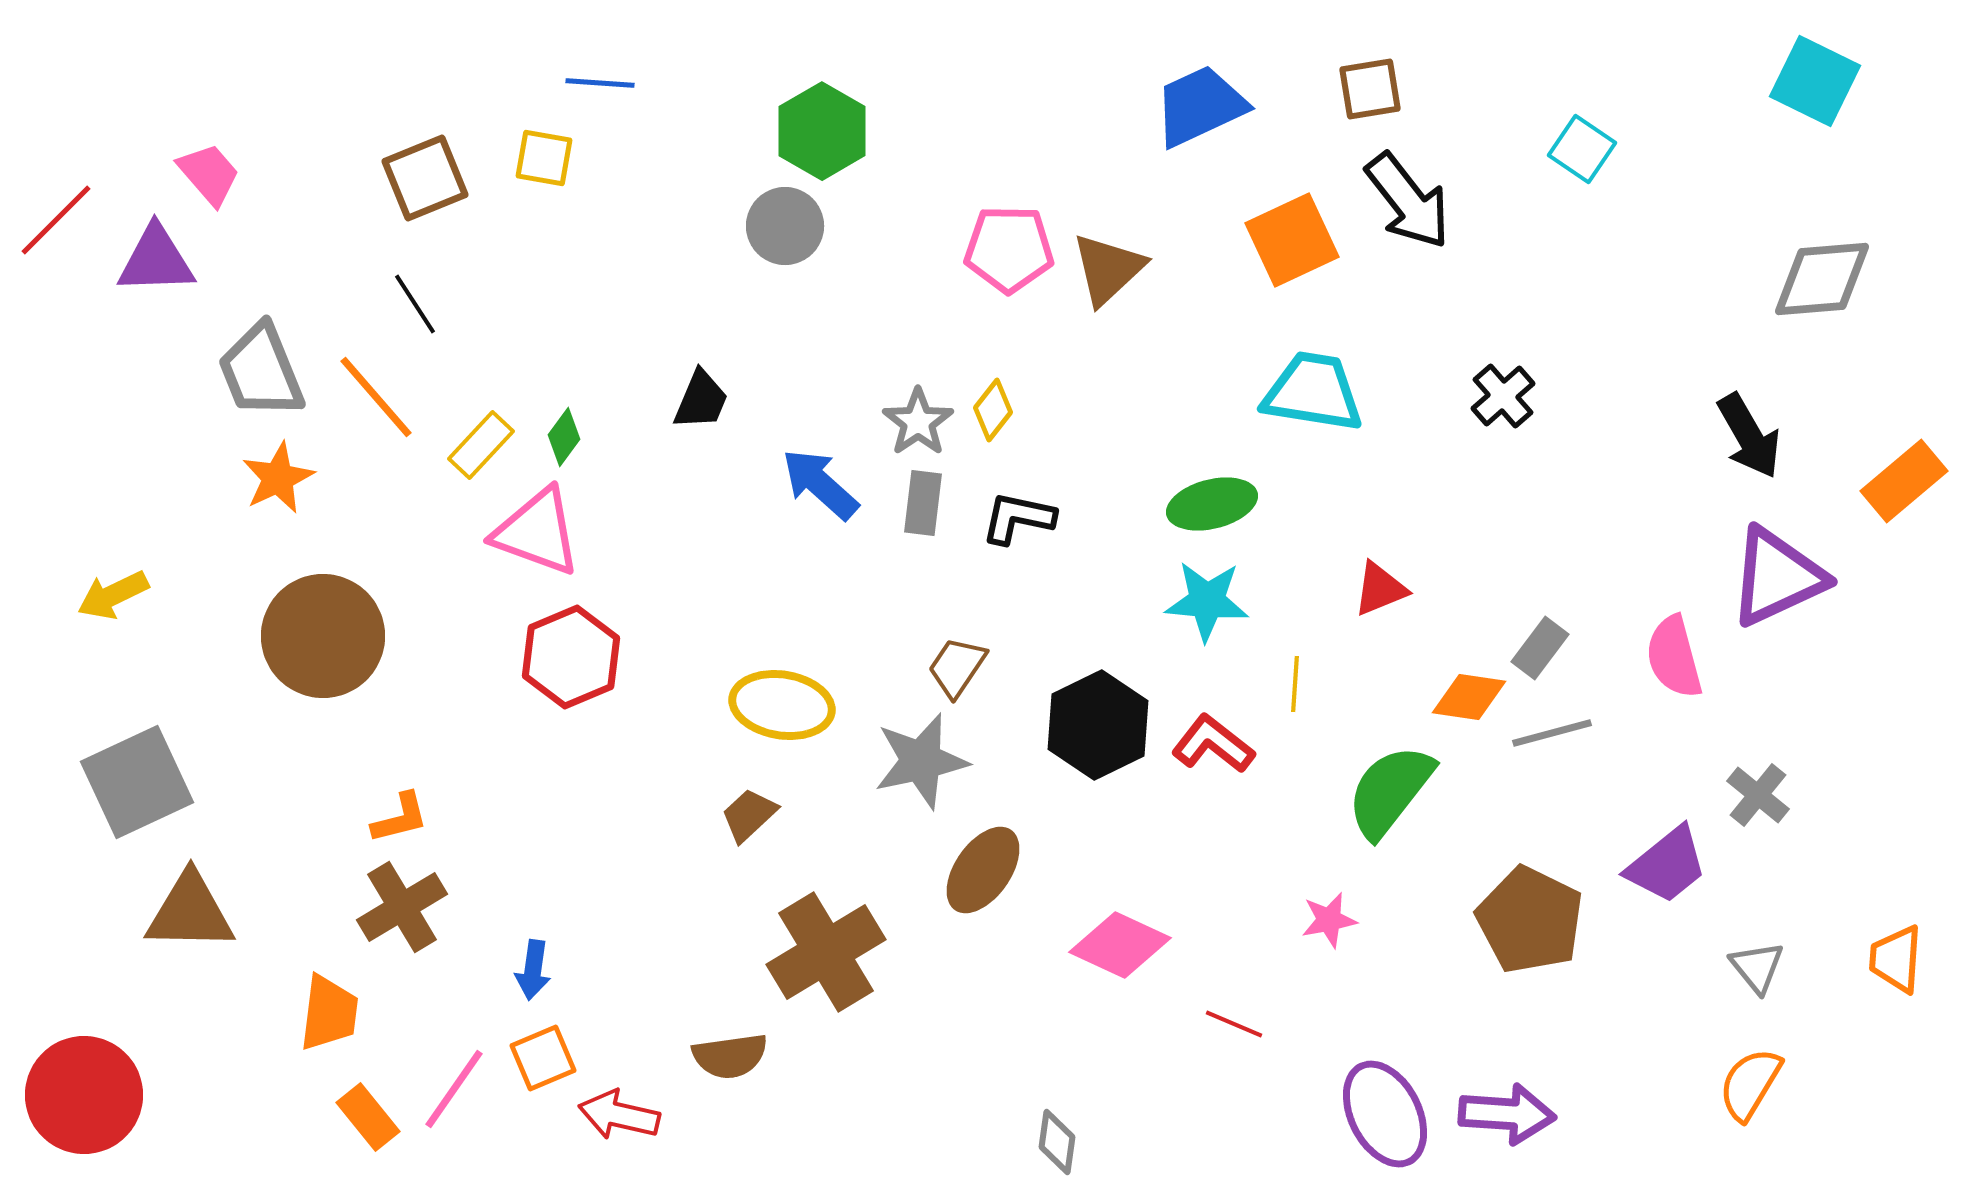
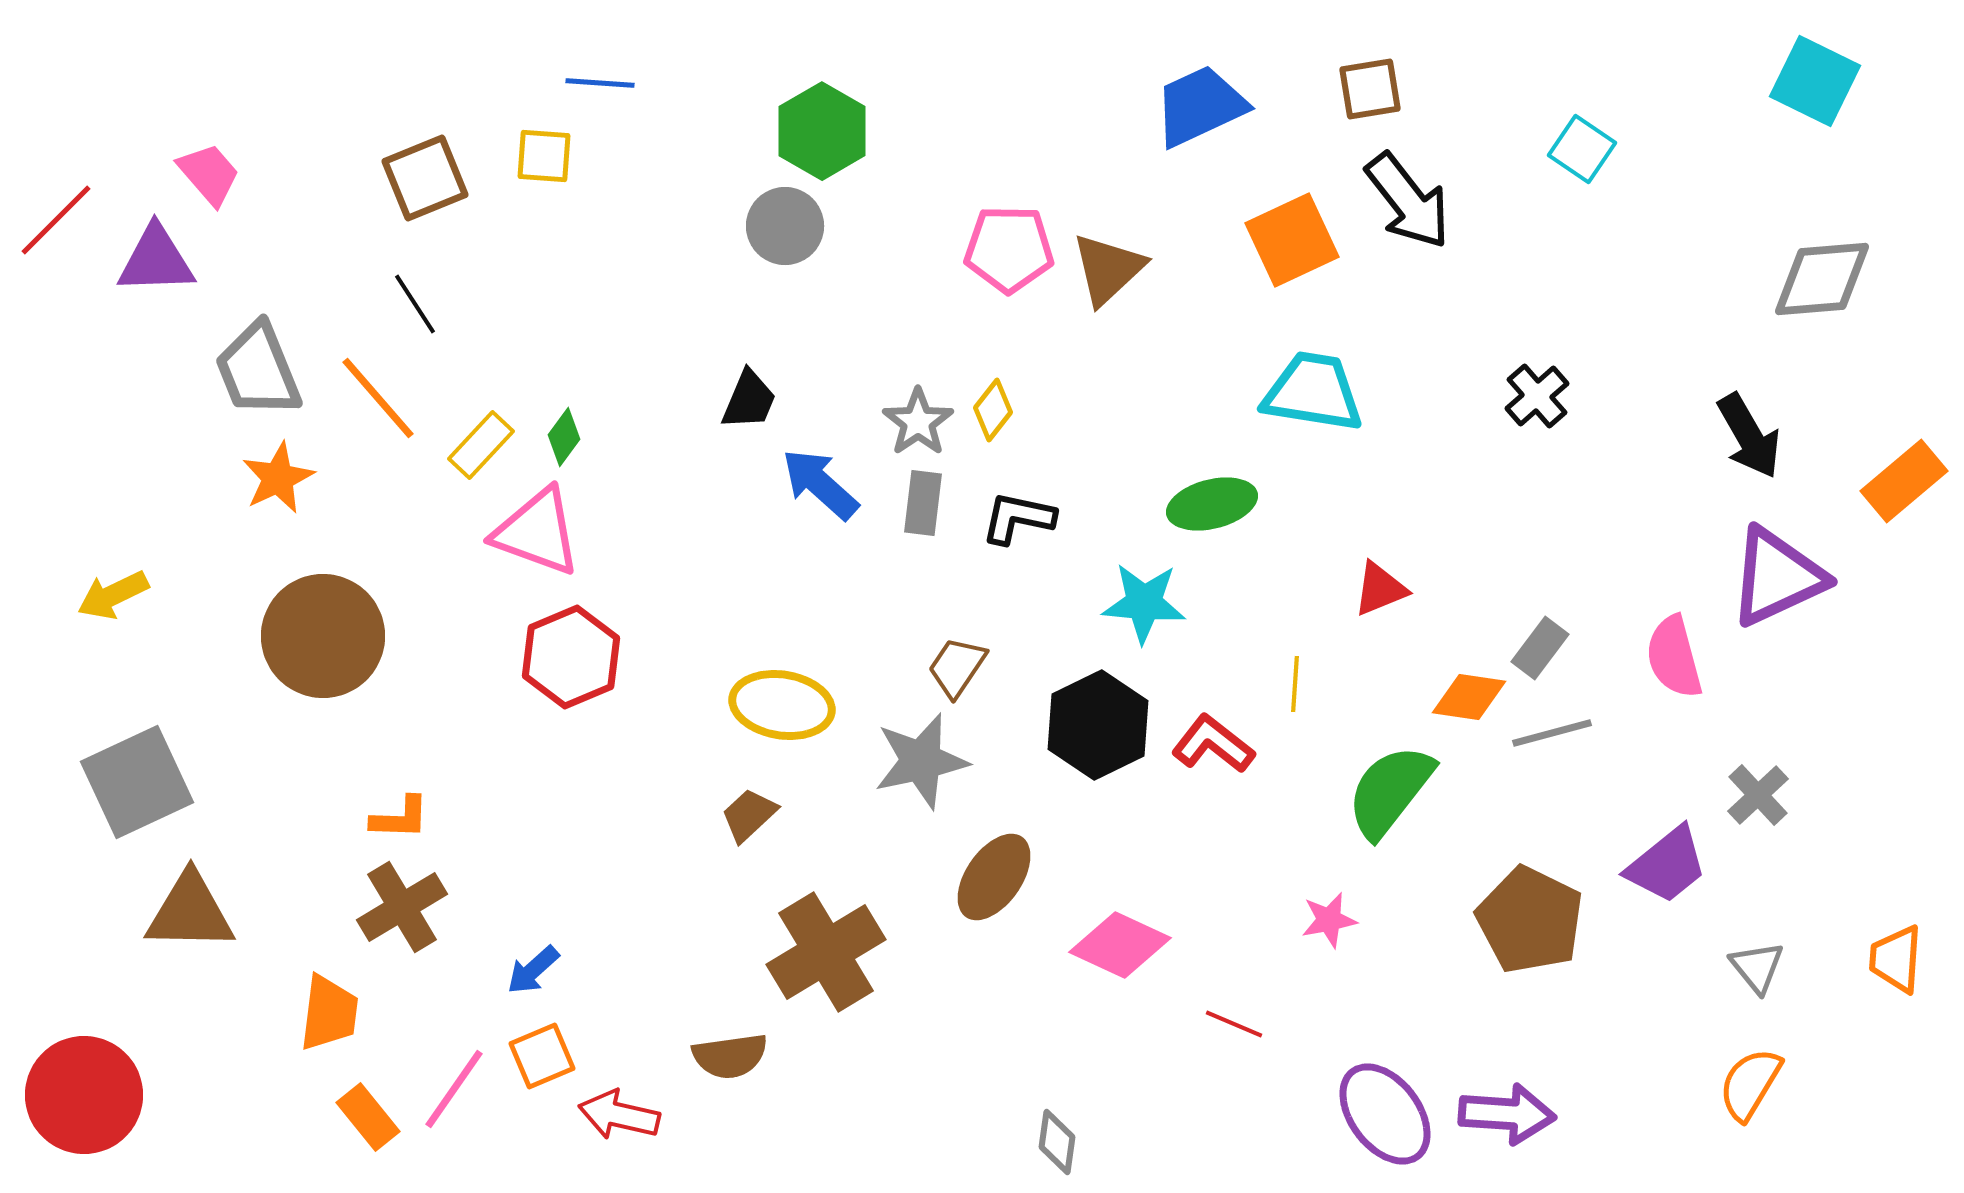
yellow square at (544, 158): moved 2 px up; rotated 6 degrees counterclockwise
gray trapezoid at (261, 371): moved 3 px left, 1 px up
black cross at (1503, 396): moved 34 px right
orange line at (376, 397): moved 2 px right, 1 px down
black trapezoid at (701, 400): moved 48 px right
cyan star at (1207, 601): moved 63 px left, 2 px down
gray cross at (1758, 795): rotated 8 degrees clockwise
orange L-shape at (400, 818): rotated 16 degrees clockwise
brown ellipse at (983, 870): moved 11 px right, 7 px down
blue arrow at (533, 970): rotated 40 degrees clockwise
orange square at (543, 1058): moved 1 px left, 2 px up
purple ellipse at (1385, 1114): rotated 10 degrees counterclockwise
